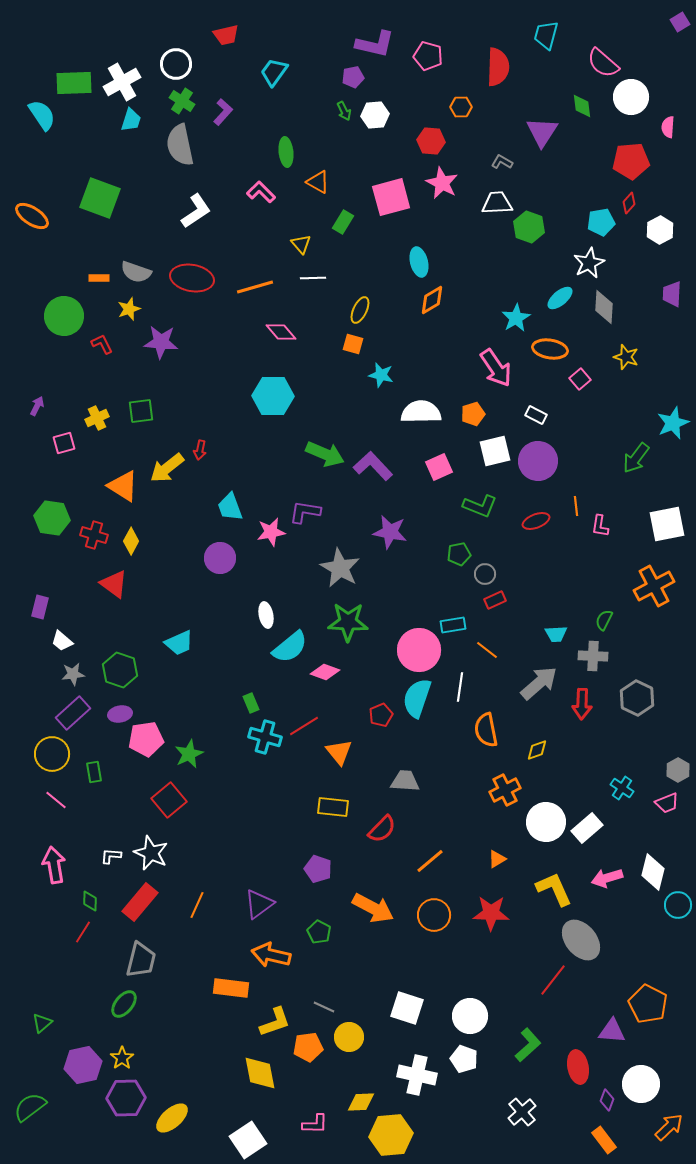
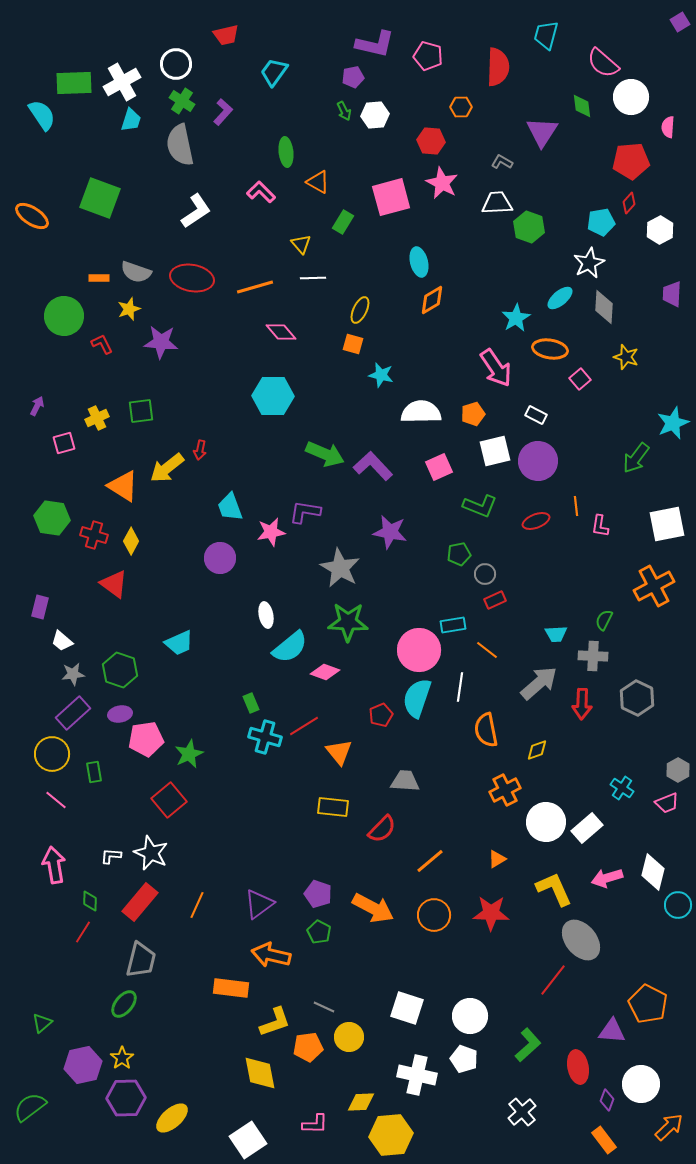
purple pentagon at (318, 869): moved 25 px down
